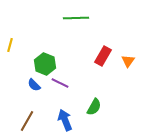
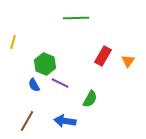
yellow line: moved 3 px right, 3 px up
blue semicircle: rotated 16 degrees clockwise
green semicircle: moved 4 px left, 8 px up
blue arrow: moved 1 px down; rotated 60 degrees counterclockwise
